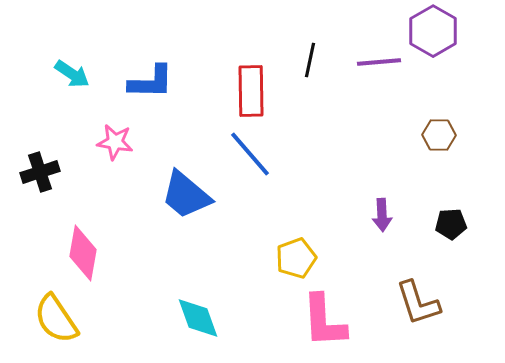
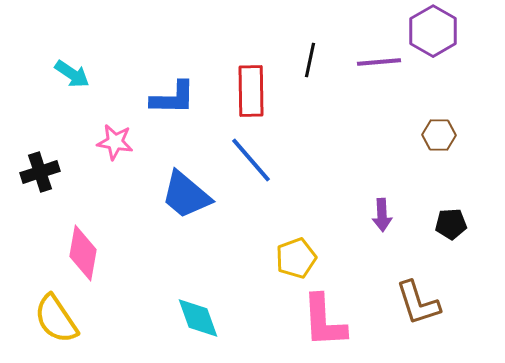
blue L-shape: moved 22 px right, 16 px down
blue line: moved 1 px right, 6 px down
